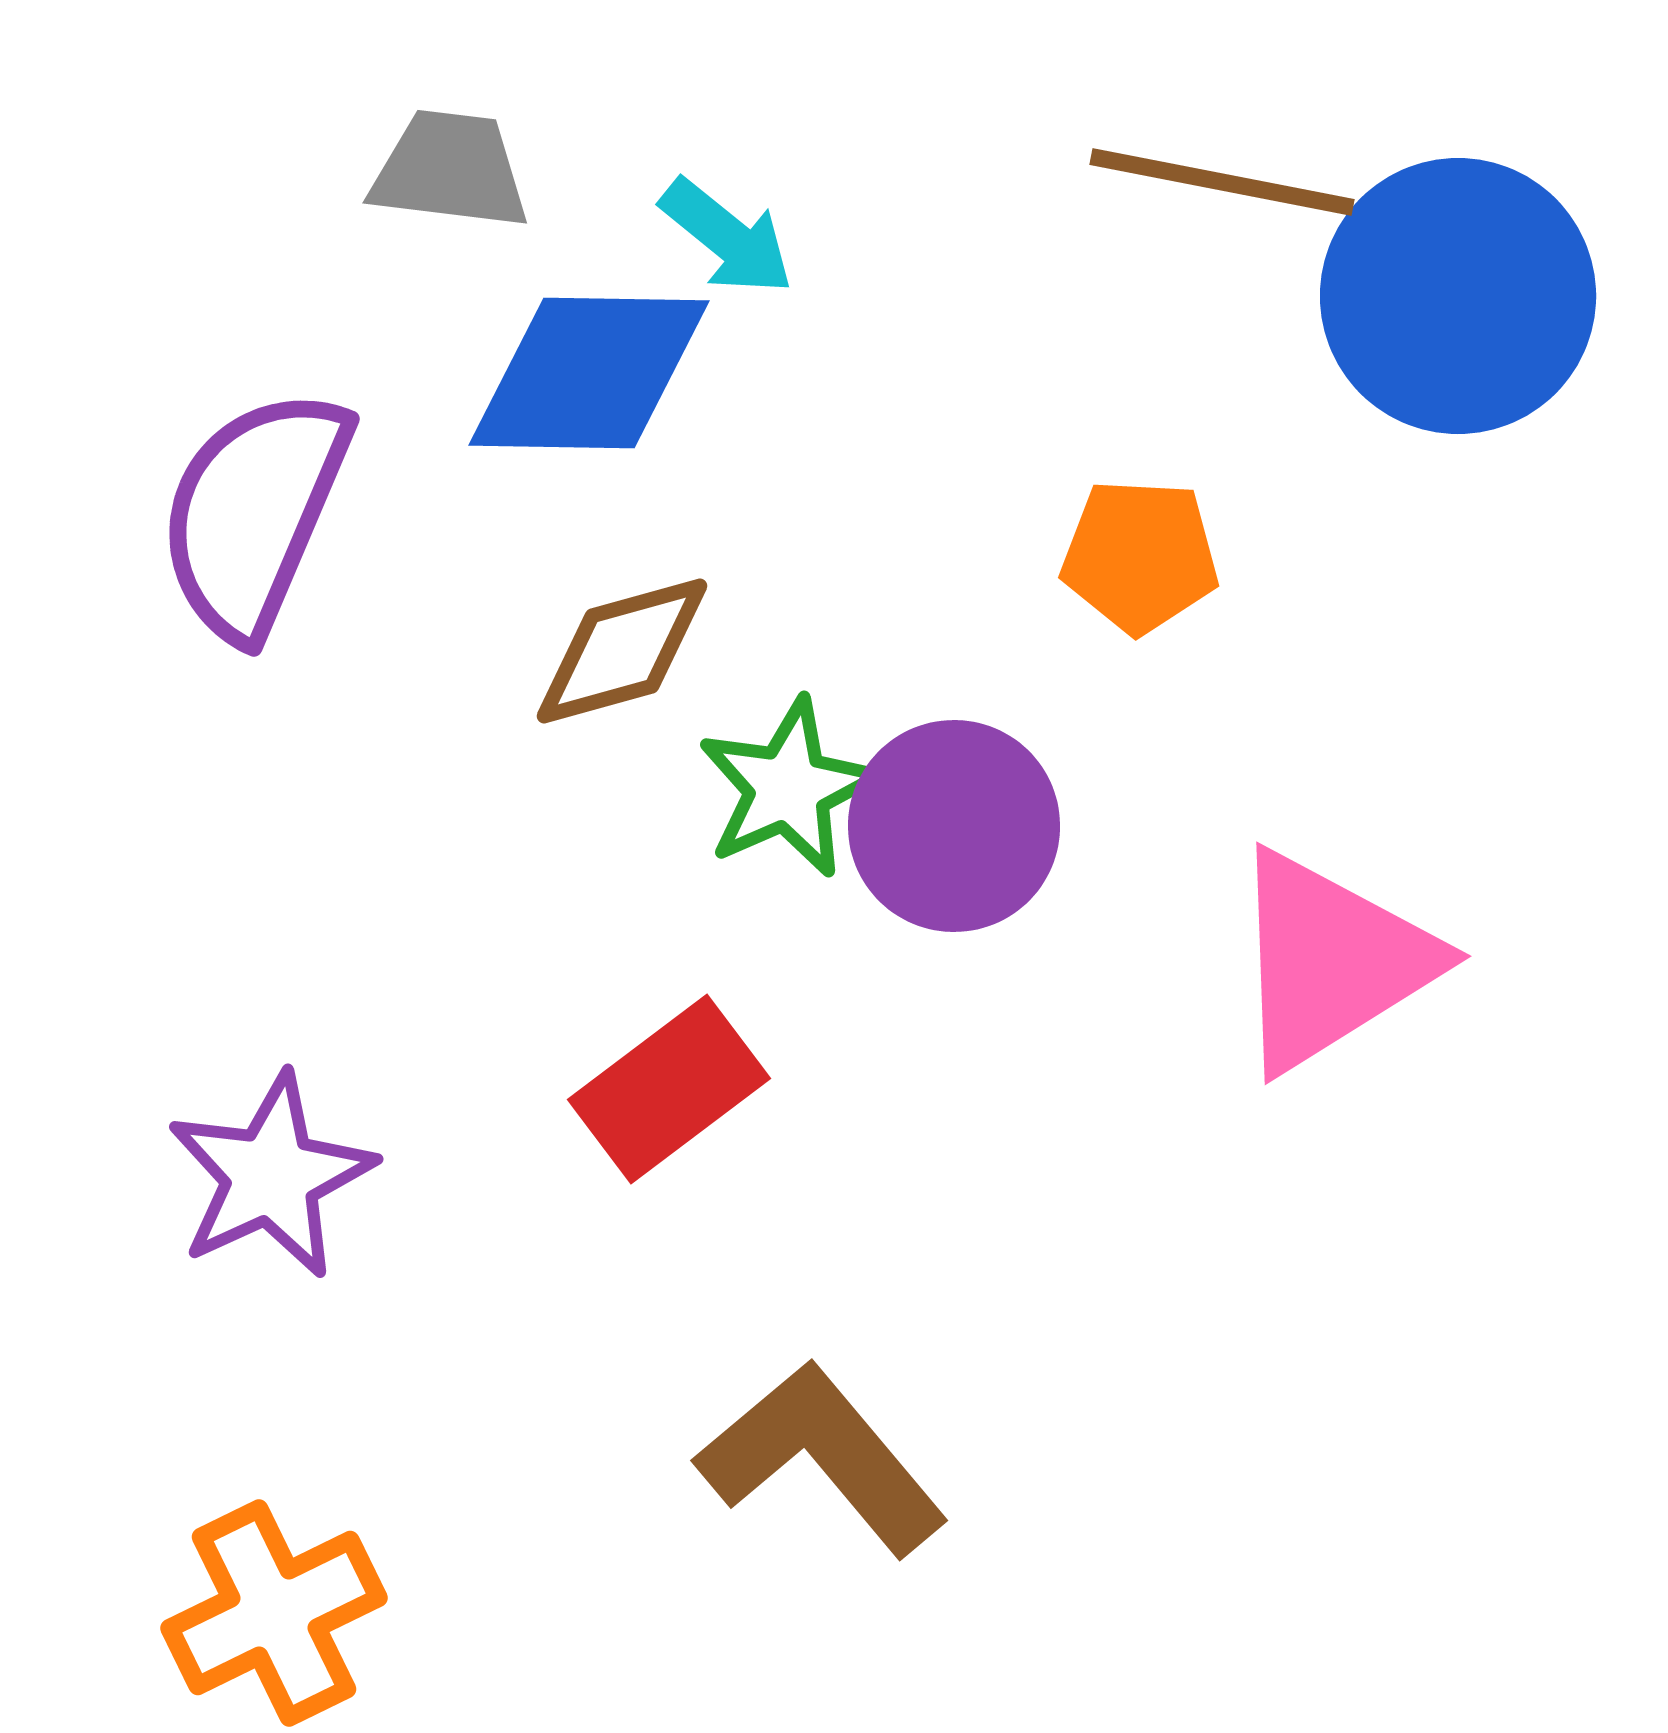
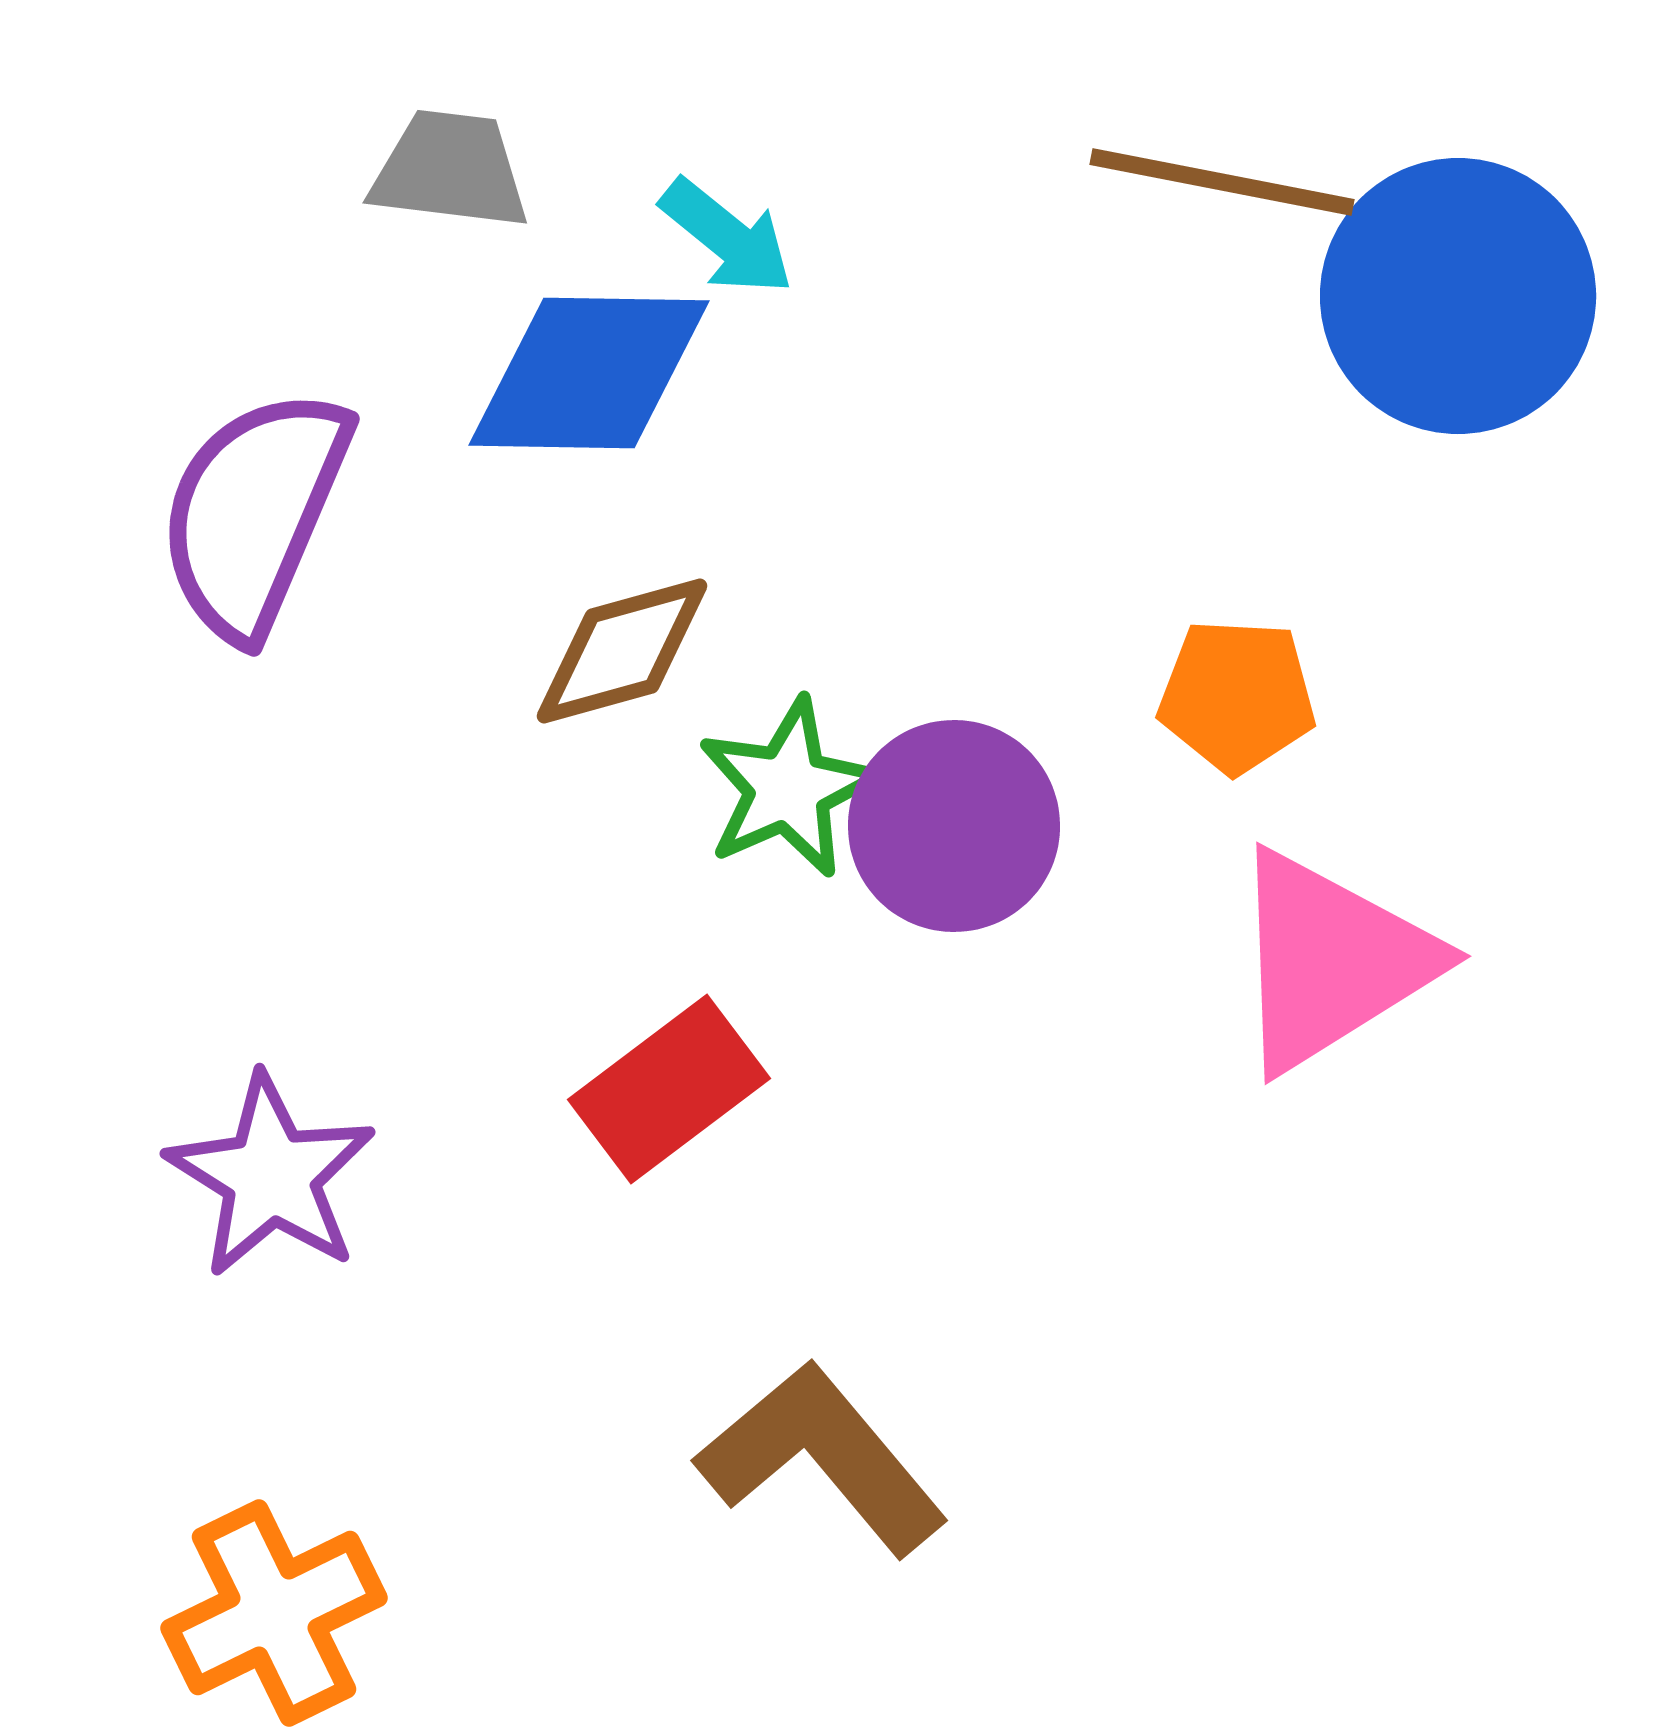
orange pentagon: moved 97 px right, 140 px down
purple star: rotated 15 degrees counterclockwise
